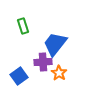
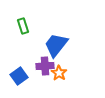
blue trapezoid: moved 1 px right, 1 px down
purple cross: moved 2 px right, 4 px down
